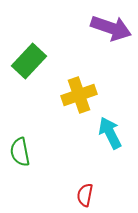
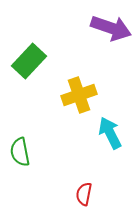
red semicircle: moved 1 px left, 1 px up
